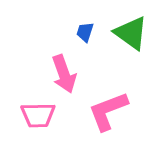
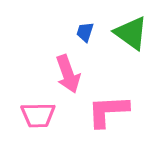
pink arrow: moved 4 px right
pink L-shape: rotated 18 degrees clockwise
